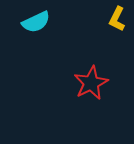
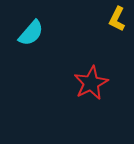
cyan semicircle: moved 5 px left, 11 px down; rotated 24 degrees counterclockwise
